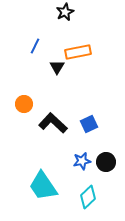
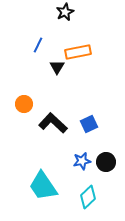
blue line: moved 3 px right, 1 px up
